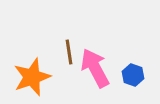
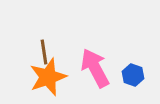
brown line: moved 25 px left
orange star: moved 16 px right
